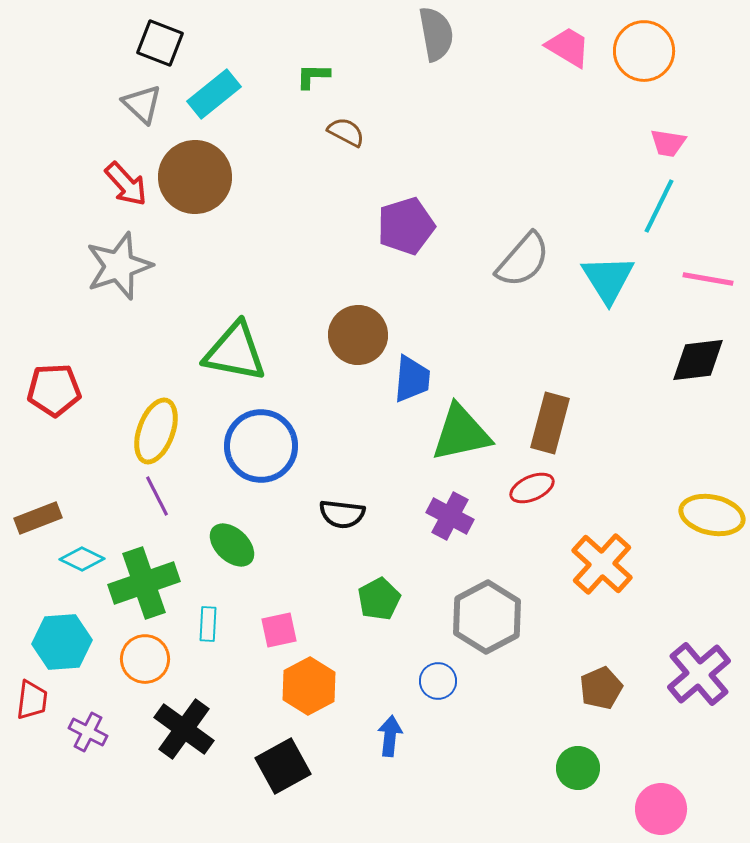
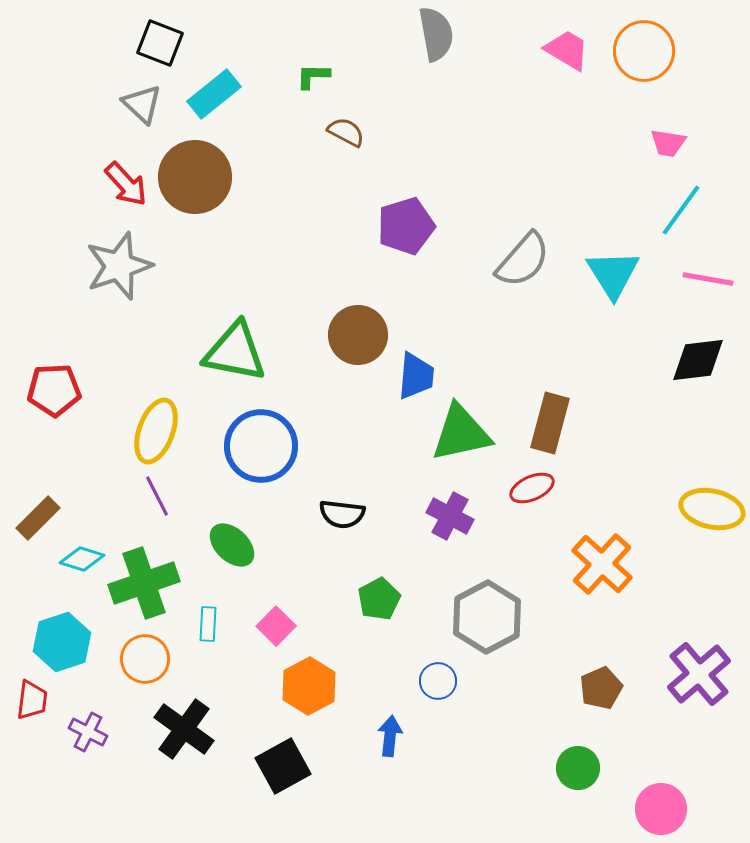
pink trapezoid at (568, 47): moved 1 px left, 3 px down
cyan line at (659, 206): moved 22 px right, 4 px down; rotated 10 degrees clockwise
cyan triangle at (608, 279): moved 5 px right, 5 px up
blue trapezoid at (412, 379): moved 4 px right, 3 px up
yellow ellipse at (712, 515): moved 6 px up
brown rectangle at (38, 518): rotated 24 degrees counterclockwise
cyan diamond at (82, 559): rotated 9 degrees counterclockwise
pink square at (279, 630): moved 3 px left, 4 px up; rotated 33 degrees counterclockwise
cyan hexagon at (62, 642): rotated 14 degrees counterclockwise
